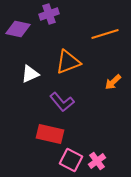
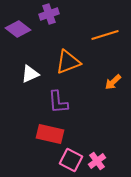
purple diamond: rotated 25 degrees clockwise
orange line: moved 1 px down
purple L-shape: moved 4 px left; rotated 35 degrees clockwise
